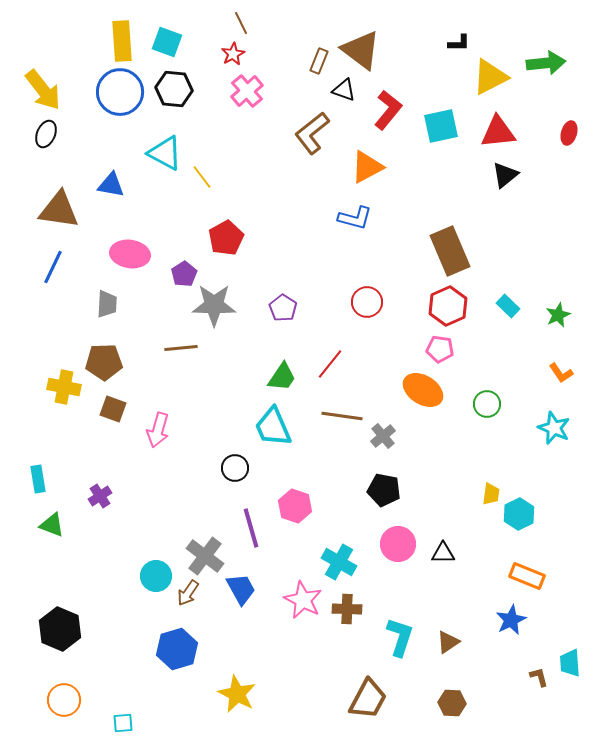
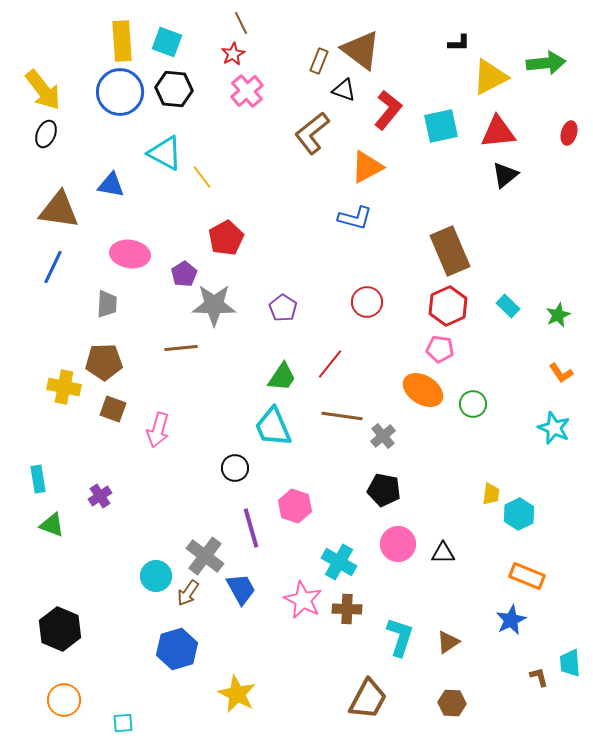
green circle at (487, 404): moved 14 px left
